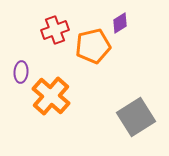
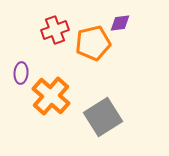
purple diamond: rotated 25 degrees clockwise
orange pentagon: moved 3 px up
purple ellipse: moved 1 px down
gray square: moved 33 px left
